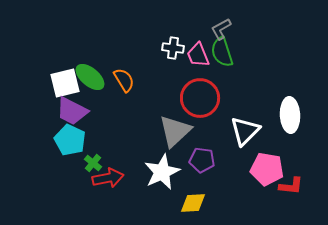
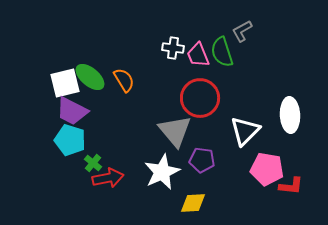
gray L-shape: moved 21 px right, 2 px down
gray triangle: rotated 27 degrees counterclockwise
cyan pentagon: rotated 8 degrees counterclockwise
